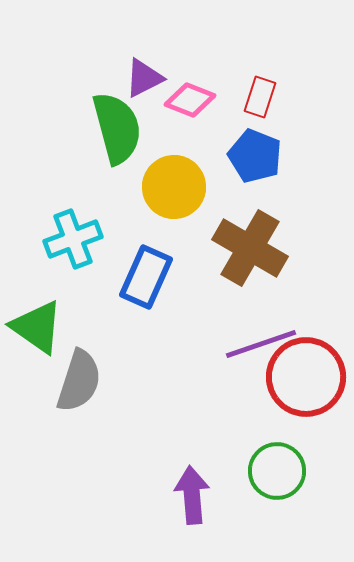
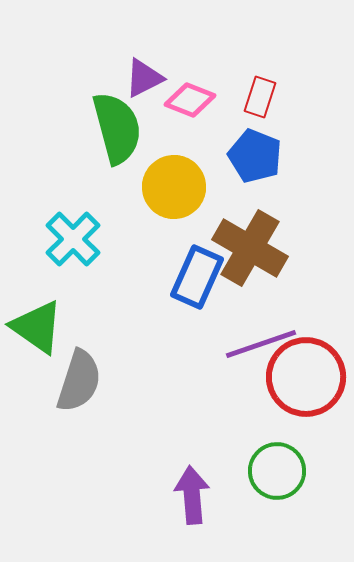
cyan cross: rotated 24 degrees counterclockwise
blue rectangle: moved 51 px right
